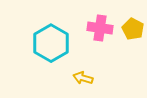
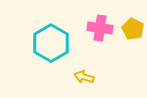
yellow arrow: moved 1 px right, 1 px up
